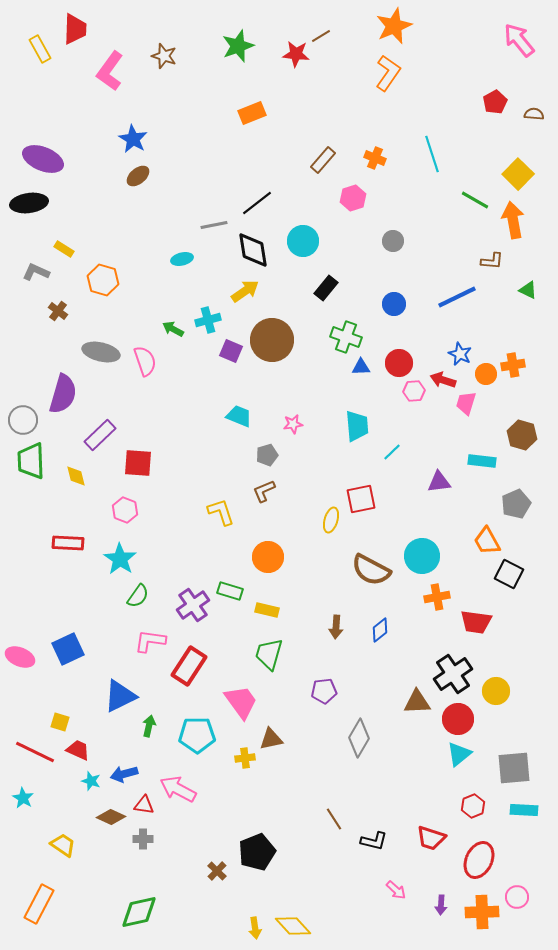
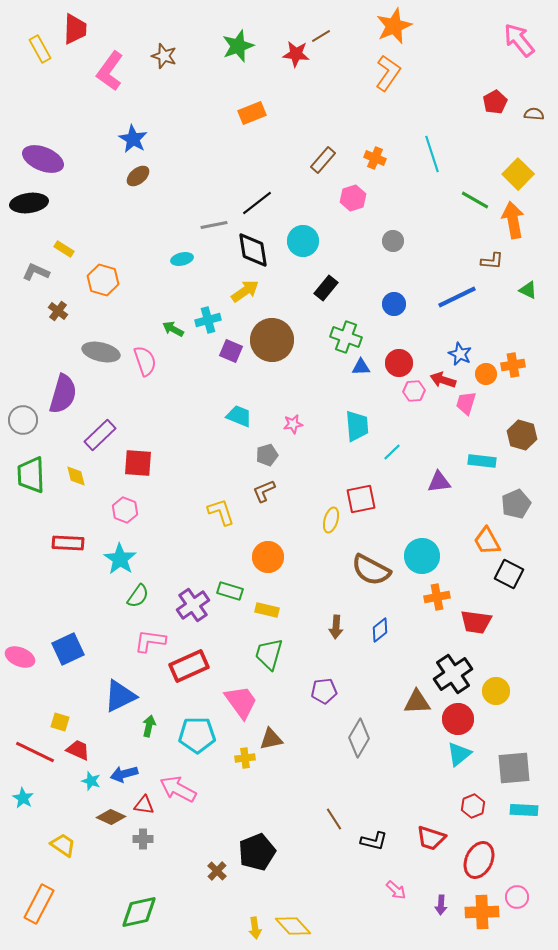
green trapezoid at (31, 461): moved 14 px down
red rectangle at (189, 666): rotated 33 degrees clockwise
